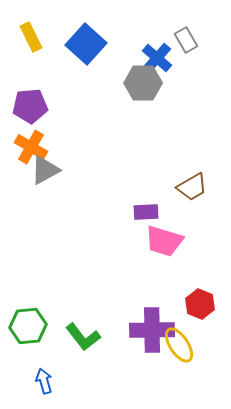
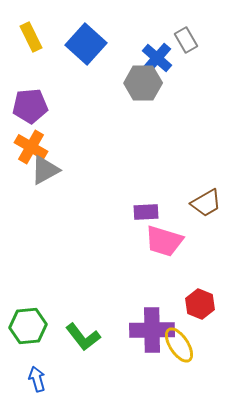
brown trapezoid: moved 14 px right, 16 px down
blue arrow: moved 7 px left, 2 px up
